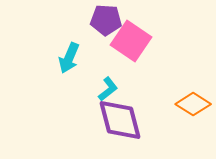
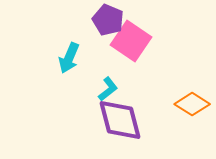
purple pentagon: moved 2 px right; rotated 20 degrees clockwise
orange diamond: moved 1 px left
